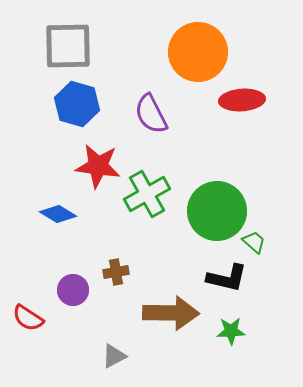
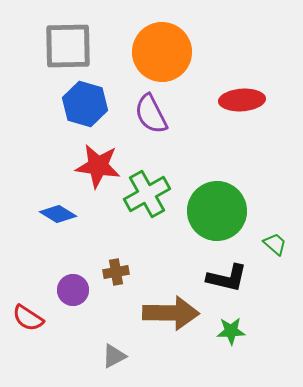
orange circle: moved 36 px left
blue hexagon: moved 8 px right
green trapezoid: moved 21 px right, 2 px down
